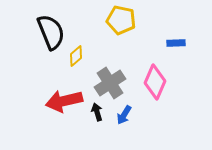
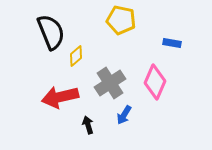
blue rectangle: moved 4 px left; rotated 12 degrees clockwise
red arrow: moved 4 px left, 4 px up
black arrow: moved 9 px left, 13 px down
